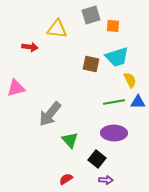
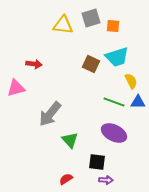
gray square: moved 3 px down
yellow triangle: moved 6 px right, 4 px up
red arrow: moved 4 px right, 17 px down
brown square: rotated 12 degrees clockwise
yellow semicircle: moved 1 px right, 1 px down
green line: rotated 30 degrees clockwise
purple ellipse: rotated 25 degrees clockwise
black square: moved 3 px down; rotated 30 degrees counterclockwise
